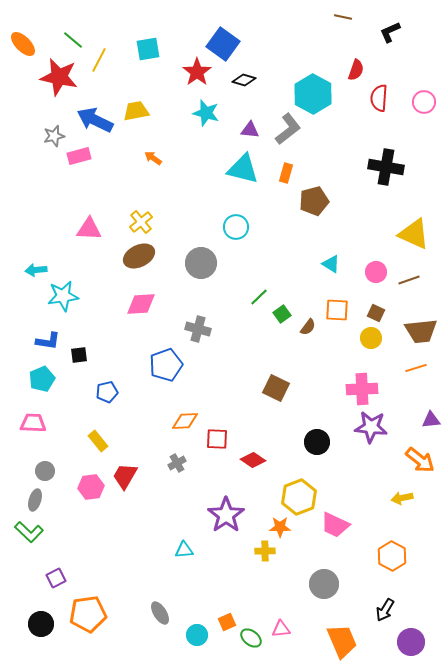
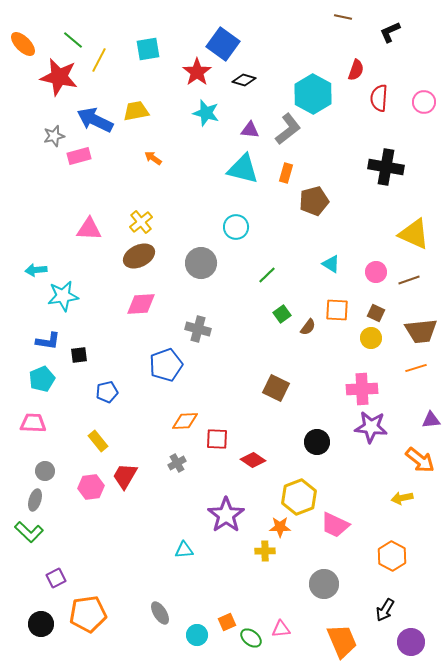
green line at (259, 297): moved 8 px right, 22 px up
